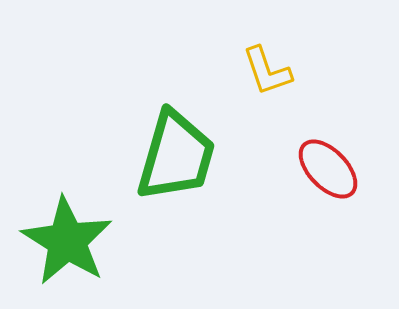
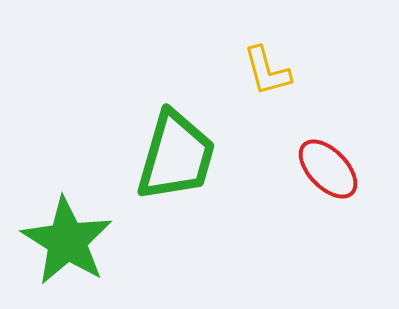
yellow L-shape: rotated 4 degrees clockwise
